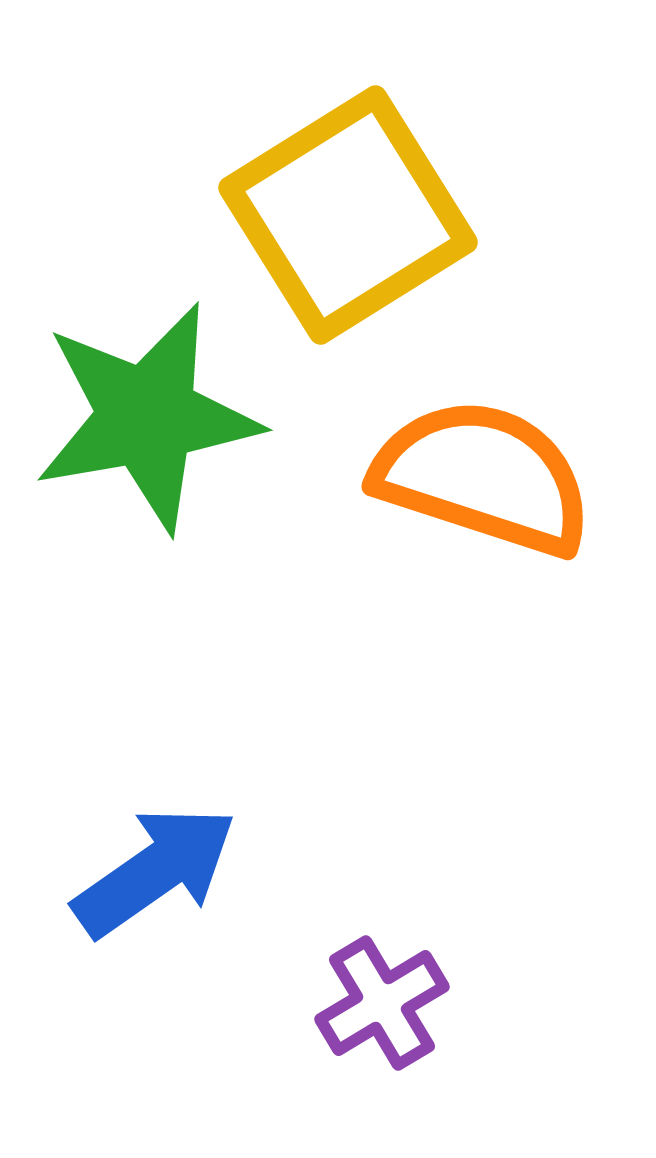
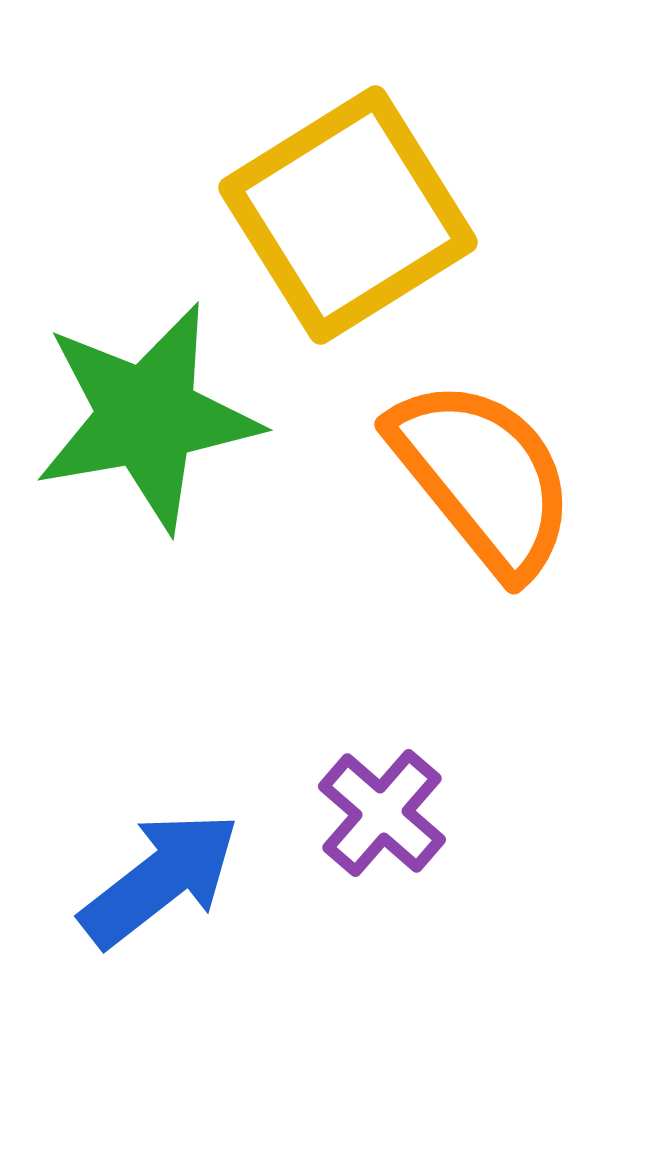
orange semicircle: rotated 33 degrees clockwise
blue arrow: moved 5 px right, 8 px down; rotated 3 degrees counterclockwise
purple cross: moved 190 px up; rotated 18 degrees counterclockwise
